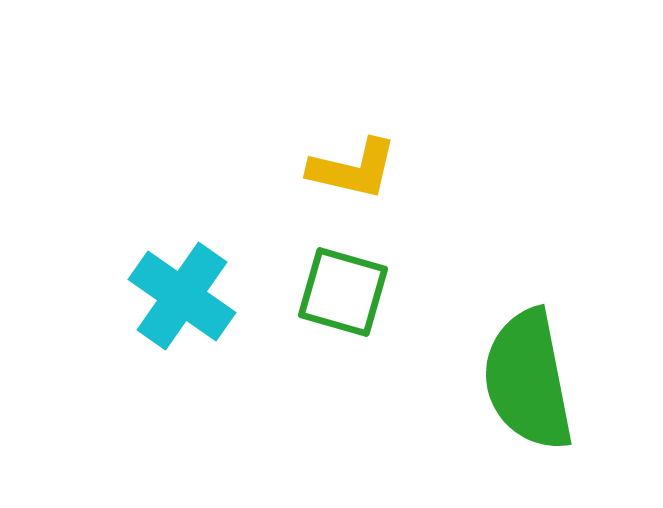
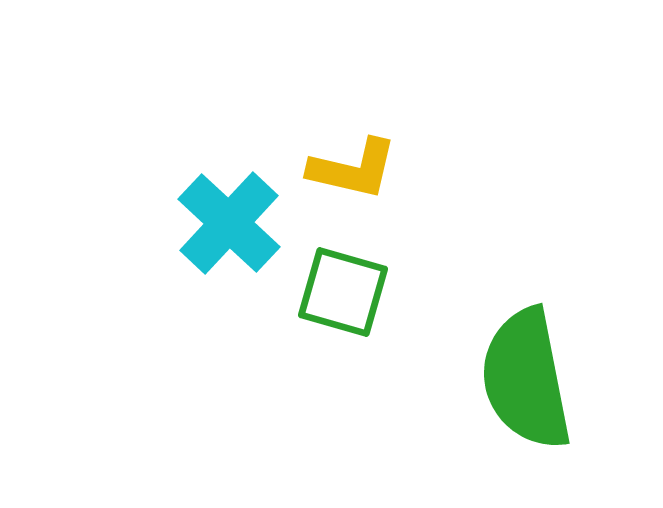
cyan cross: moved 47 px right, 73 px up; rotated 8 degrees clockwise
green semicircle: moved 2 px left, 1 px up
